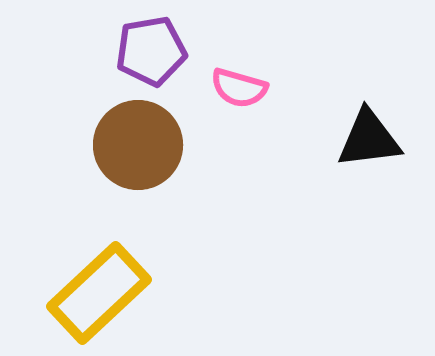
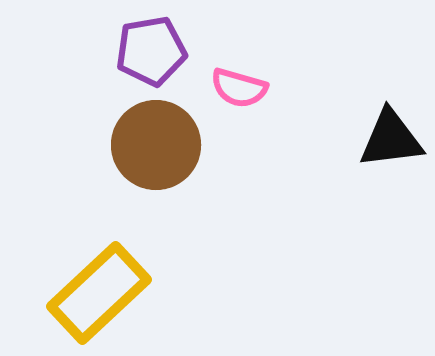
black triangle: moved 22 px right
brown circle: moved 18 px right
